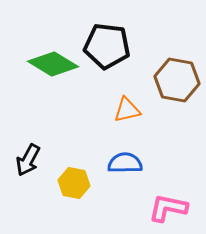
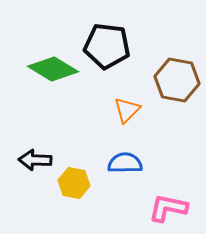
green diamond: moved 5 px down
orange triangle: rotated 32 degrees counterclockwise
black arrow: moved 7 px right; rotated 64 degrees clockwise
